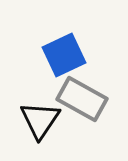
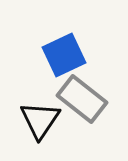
gray rectangle: rotated 9 degrees clockwise
